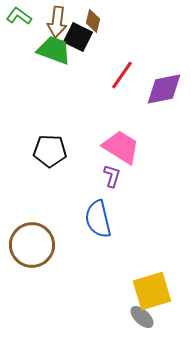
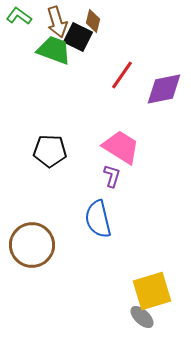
brown arrow: rotated 24 degrees counterclockwise
